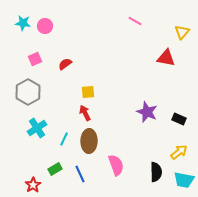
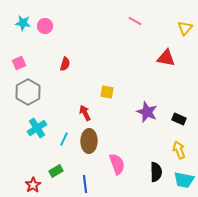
yellow triangle: moved 3 px right, 4 px up
pink square: moved 16 px left, 4 px down
red semicircle: rotated 144 degrees clockwise
yellow square: moved 19 px right; rotated 16 degrees clockwise
yellow arrow: moved 2 px up; rotated 72 degrees counterclockwise
pink semicircle: moved 1 px right, 1 px up
green rectangle: moved 1 px right, 2 px down
blue line: moved 5 px right, 10 px down; rotated 18 degrees clockwise
